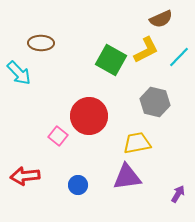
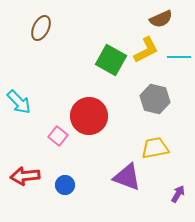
brown ellipse: moved 15 px up; rotated 65 degrees counterclockwise
cyan line: rotated 45 degrees clockwise
cyan arrow: moved 29 px down
gray hexagon: moved 3 px up
yellow trapezoid: moved 18 px right, 5 px down
purple triangle: rotated 28 degrees clockwise
blue circle: moved 13 px left
